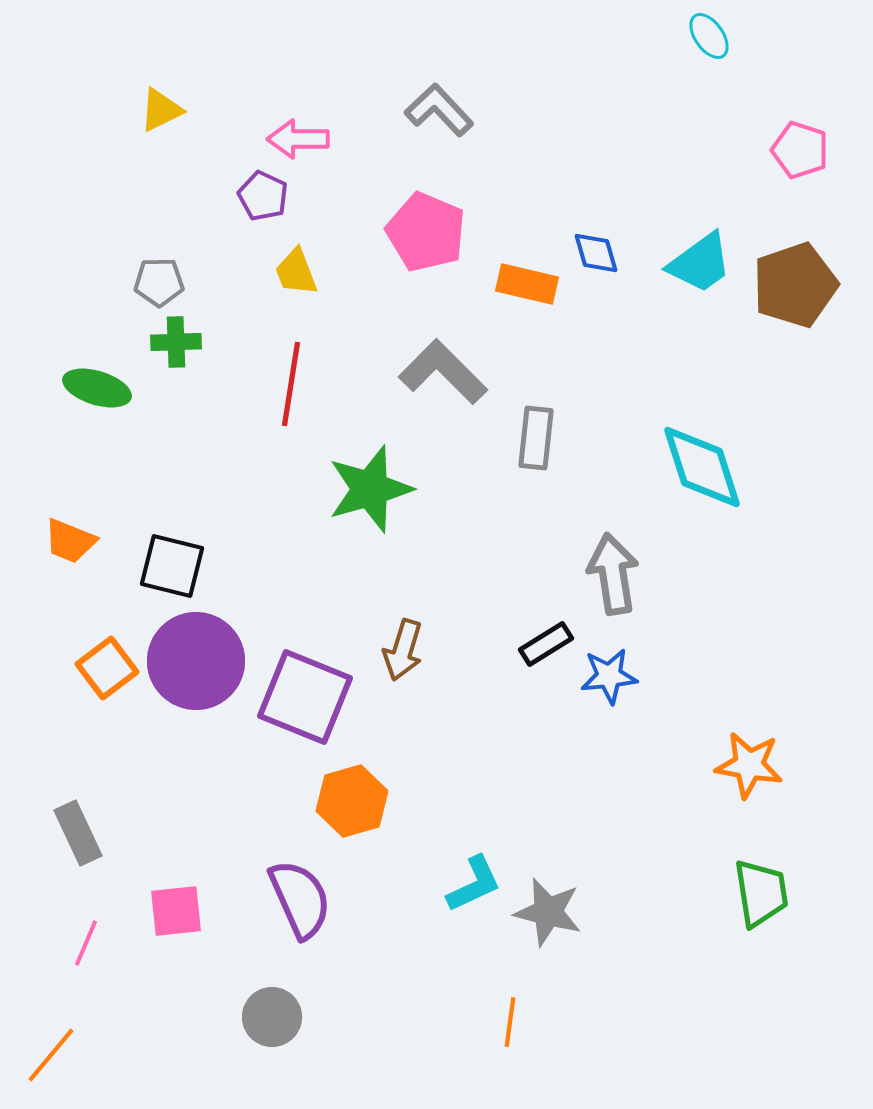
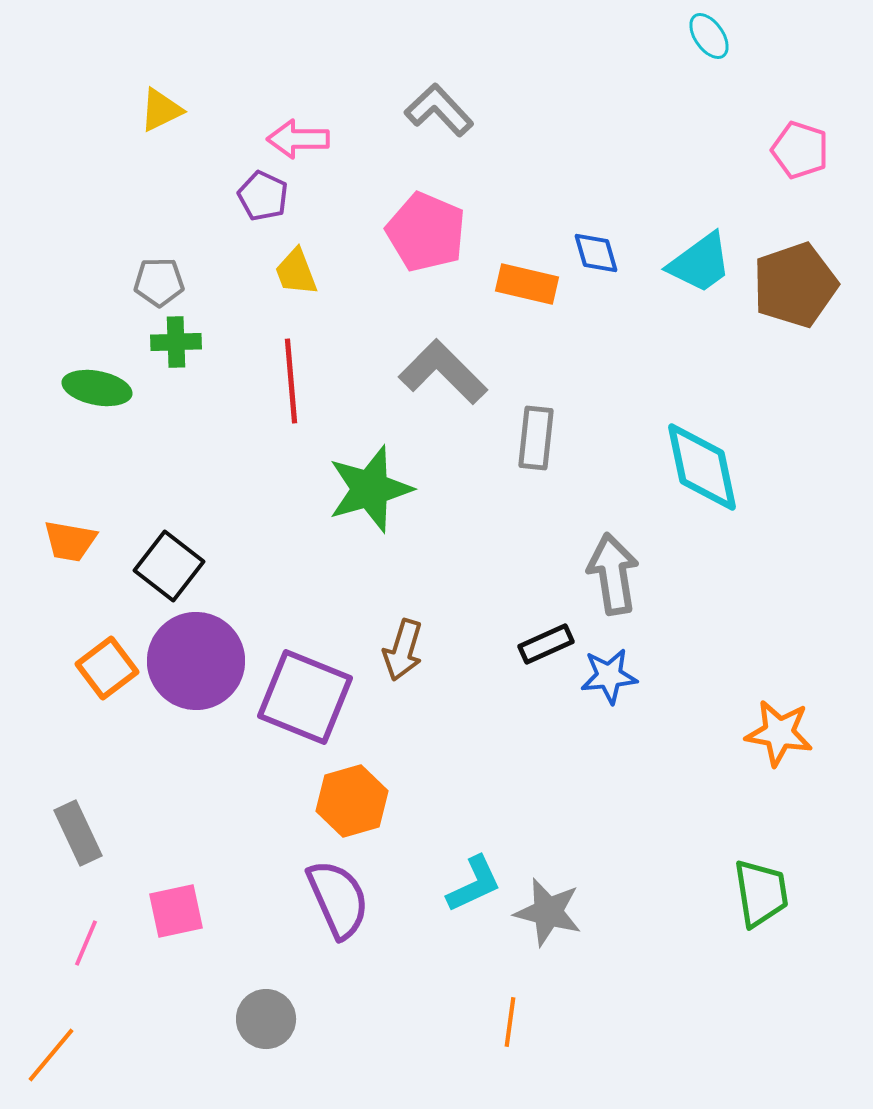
red line at (291, 384): moved 3 px up; rotated 14 degrees counterclockwise
green ellipse at (97, 388): rotated 6 degrees counterclockwise
cyan diamond at (702, 467): rotated 6 degrees clockwise
orange trapezoid at (70, 541): rotated 12 degrees counterclockwise
black square at (172, 566): moved 3 px left; rotated 24 degrees clockwise
black rectangle at (546, 644): rotated 8 degrees clockwise
orange star at (749, 765): moved 30 px right, 32 px up
purple semicircle at (300, 899): moved 38 px right
pink square at (176, 911): rotated 6 degrees counterclockwise
gray circle at (272, 1017): moved 6 px left, 2 px down
